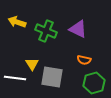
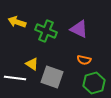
purple triangle: moved 1 px right
yellow triangle: rotated 24 degrees counterclockwise
gray square: rotated 10 degrees clockwise
